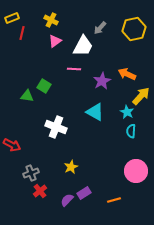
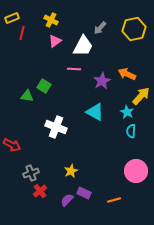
yellow star: moved 4 px down
purple rectangle: rotated 56 degrees clockwise
